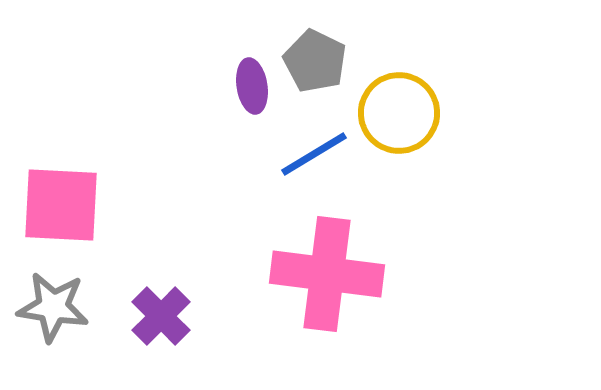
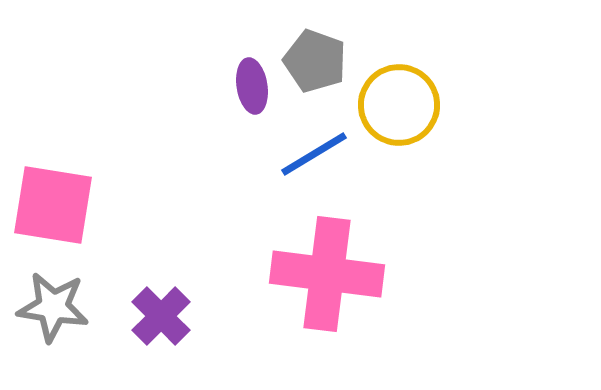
gray pentagon: rotated 6 degrees counterclockwise
yellow circle: moved 8 px up
pink square: moved 8 px left; rotated 6 degrees clockwise
